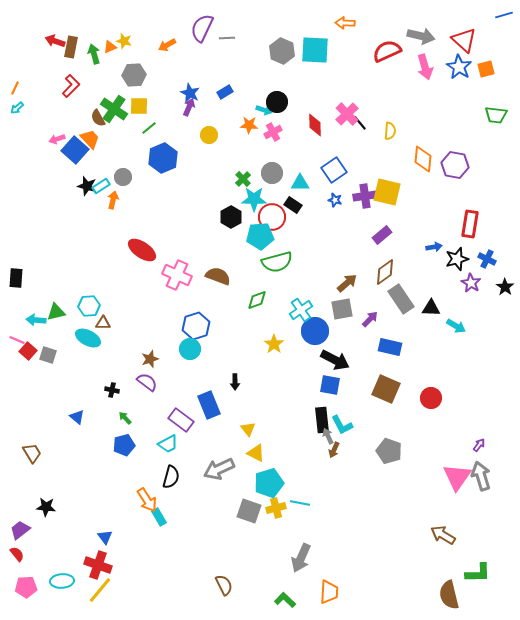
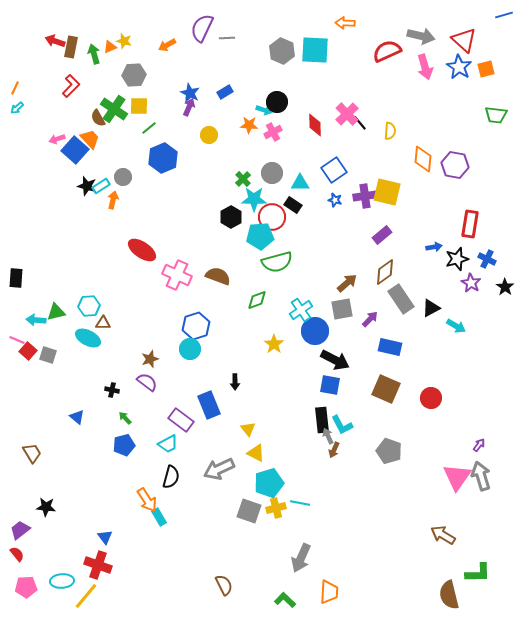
black triangle at (431, 308): rotated 30 degrees counterclockwise
yellow line at (100, 590): moved 14 px left, 6 px down
